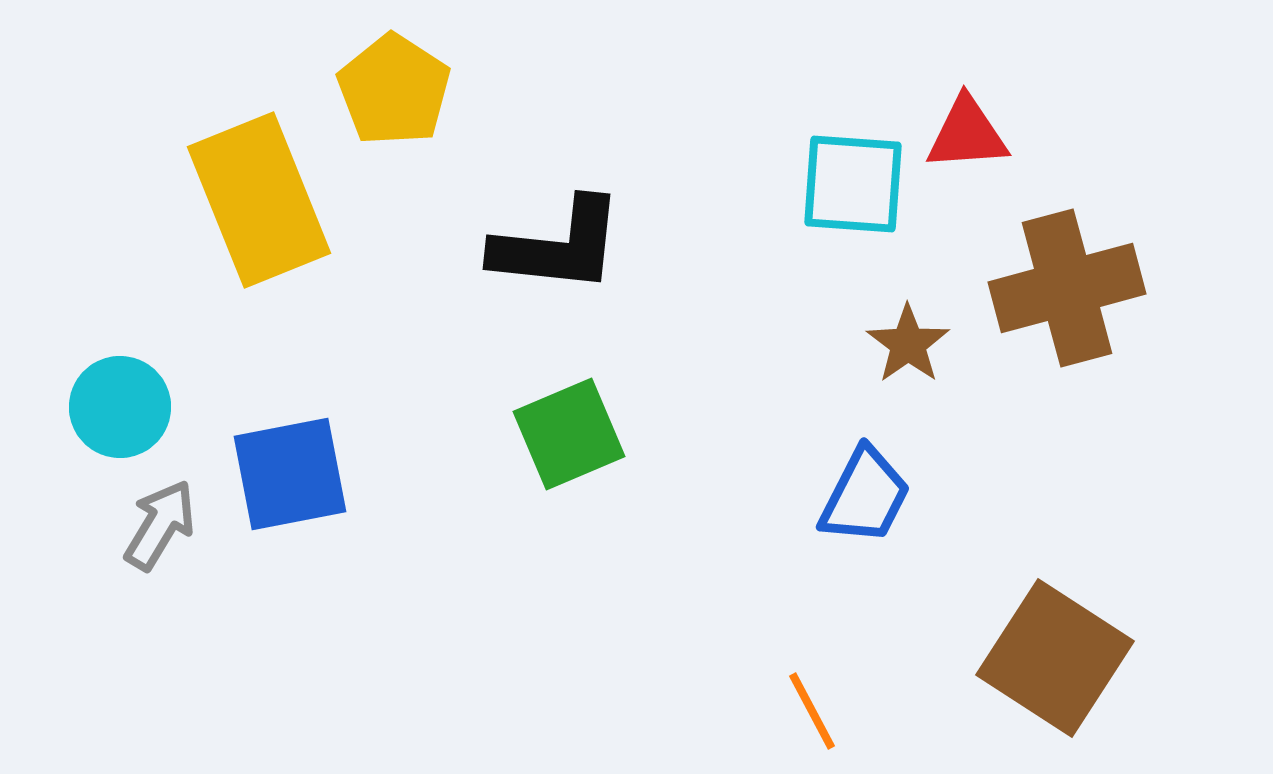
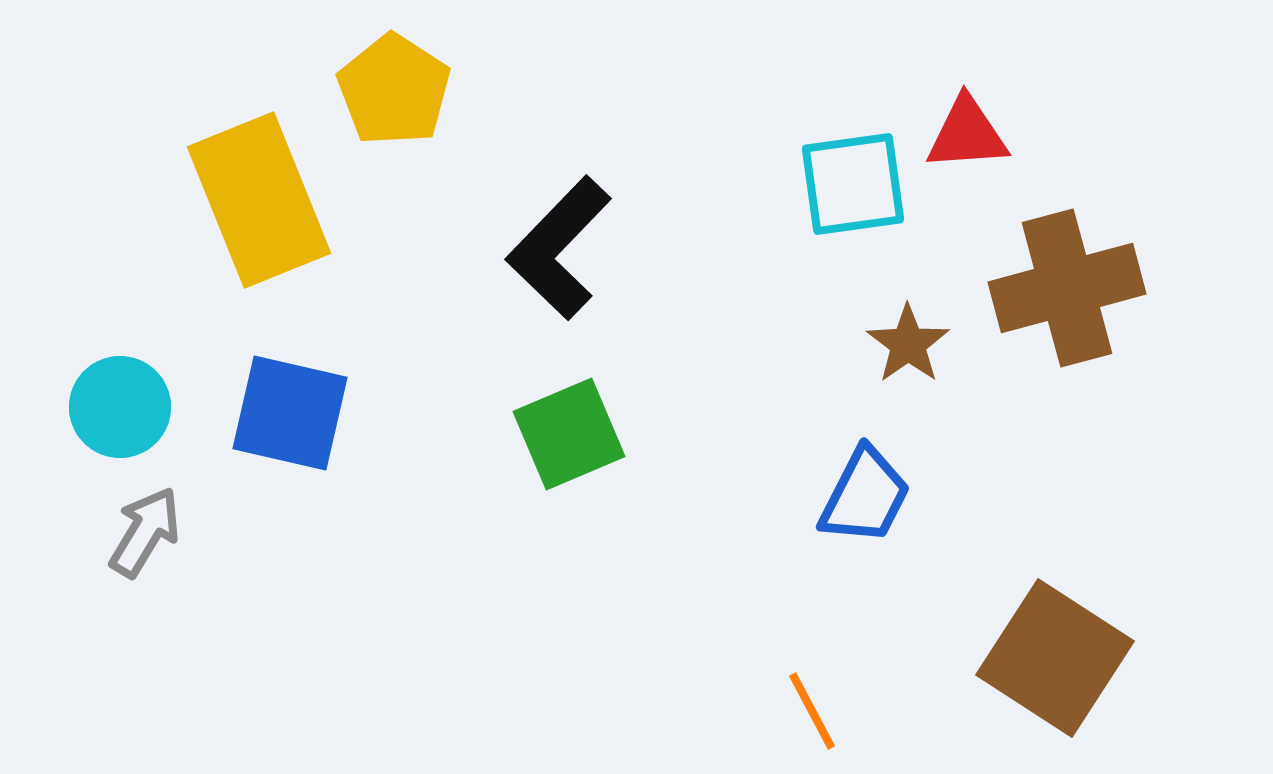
cyan square: rotated 12 degrees counterclockwise
black L-shape: moved 1 px right, 2 px down; rotated 128 degrees clockwise
blue square: moved 61 px up; rotated 24 degrees clockwise
gray arrow: moved 15 px left, 7 px down
